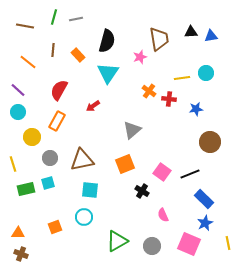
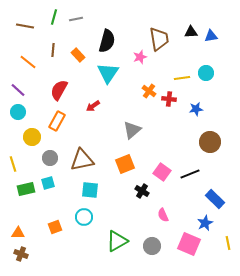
blue rectangle at (204, 199): moved 11 px right
